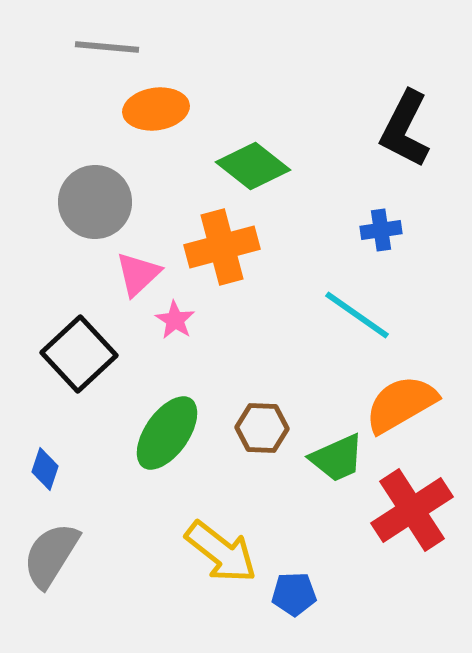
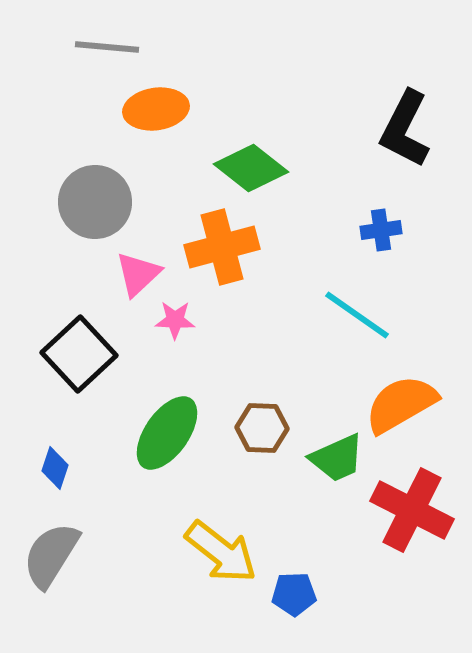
green diamond: moved 2 px left, 2 px down
pink star: rotated 30 degrees counterclockwise
blue diamond: moved 10 px right, 1 px up
red cross: rotated 30 degrees counterclockwise
